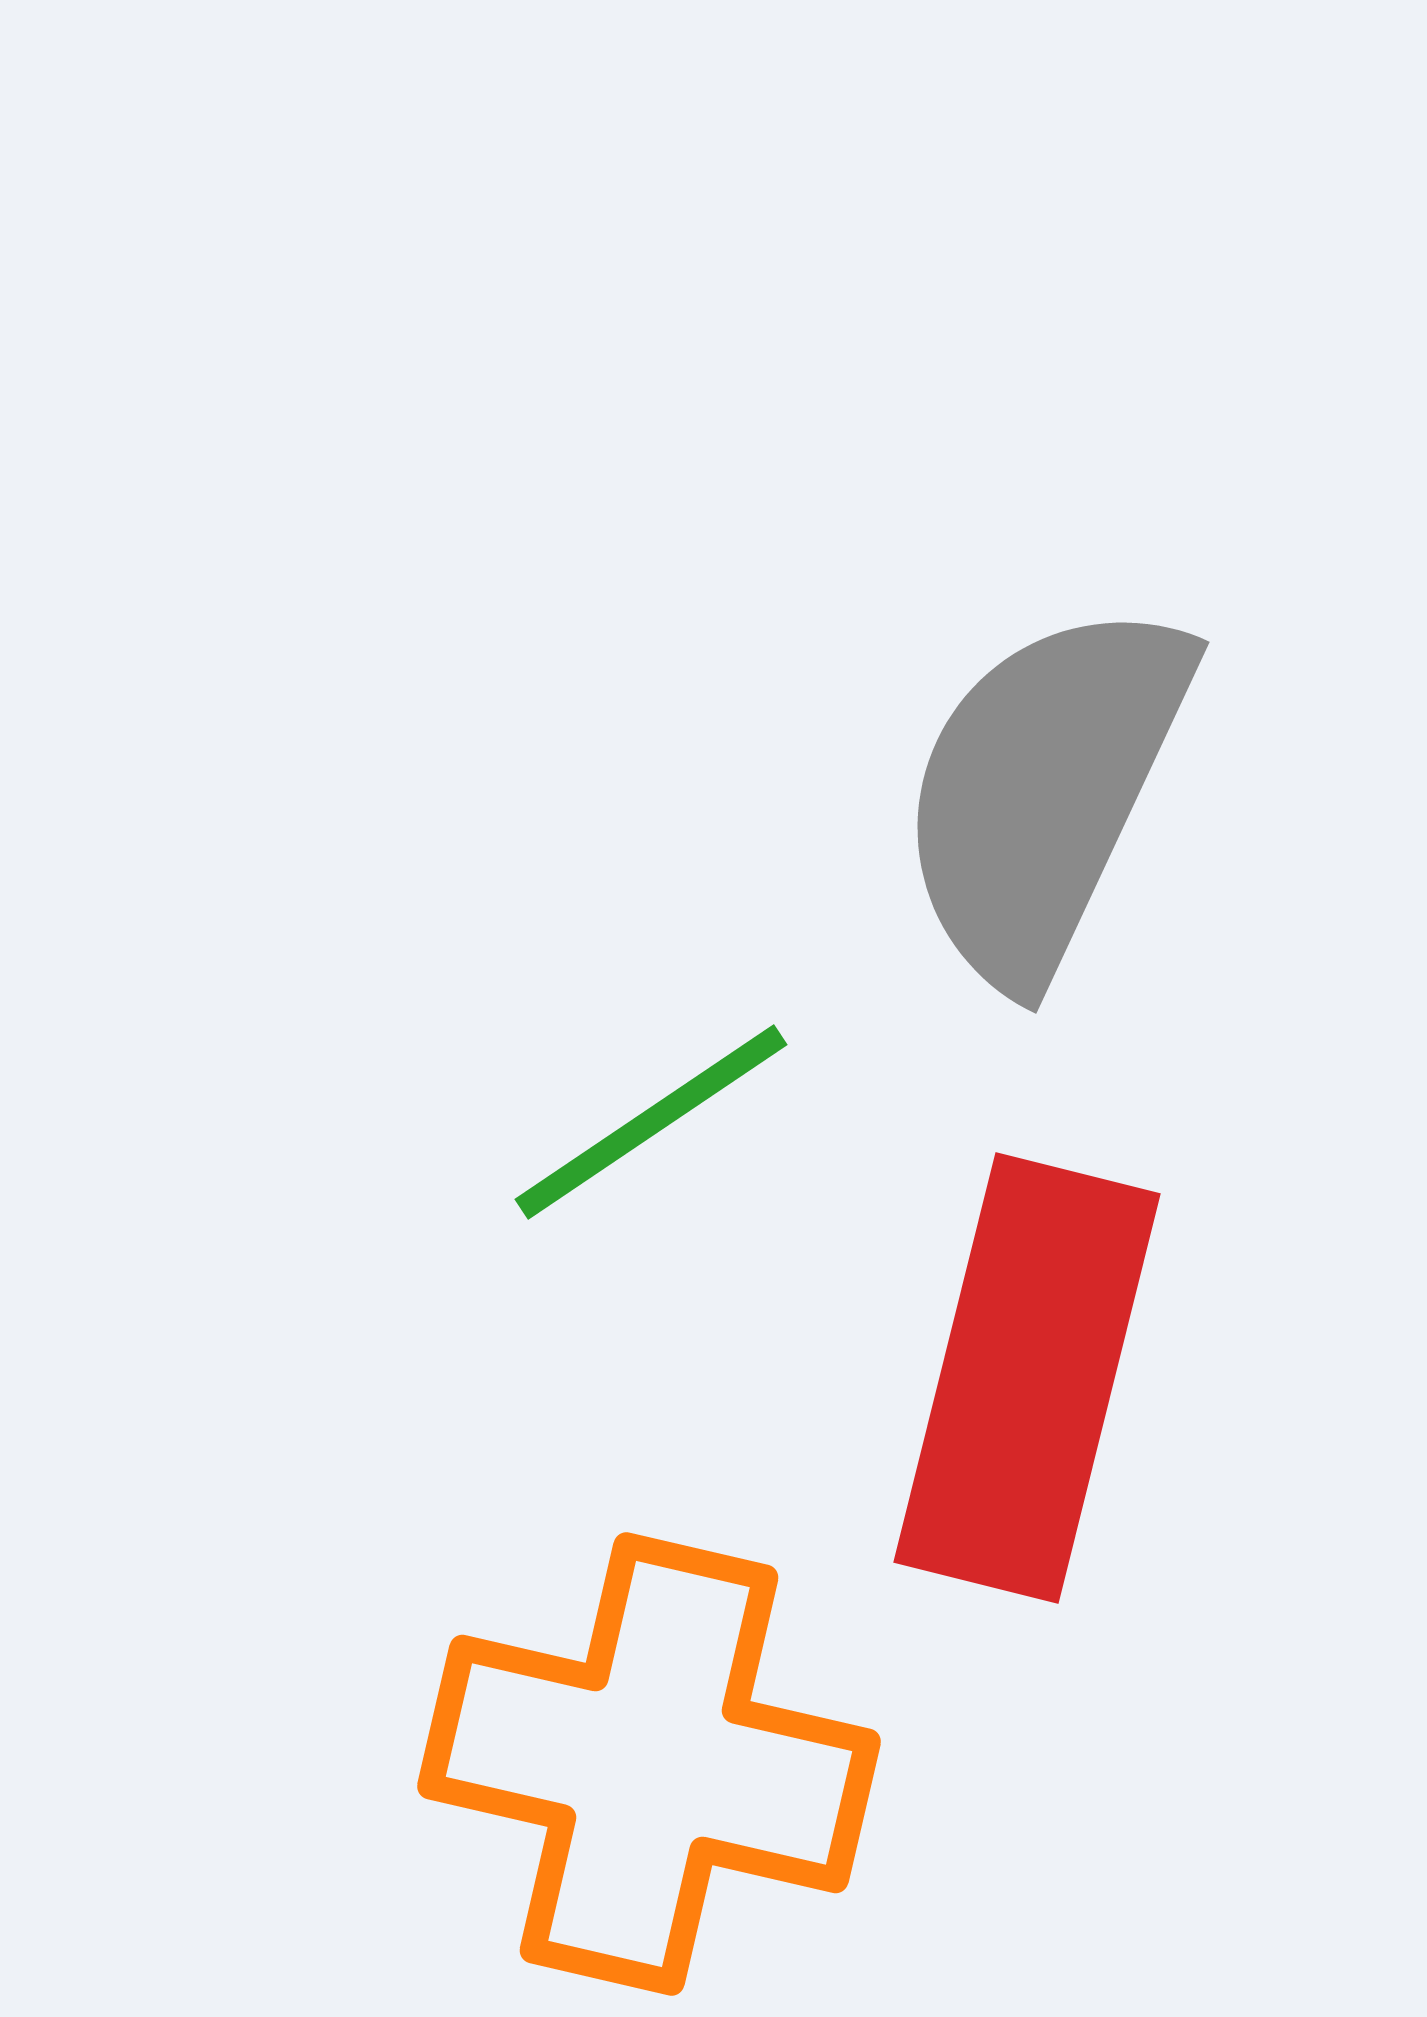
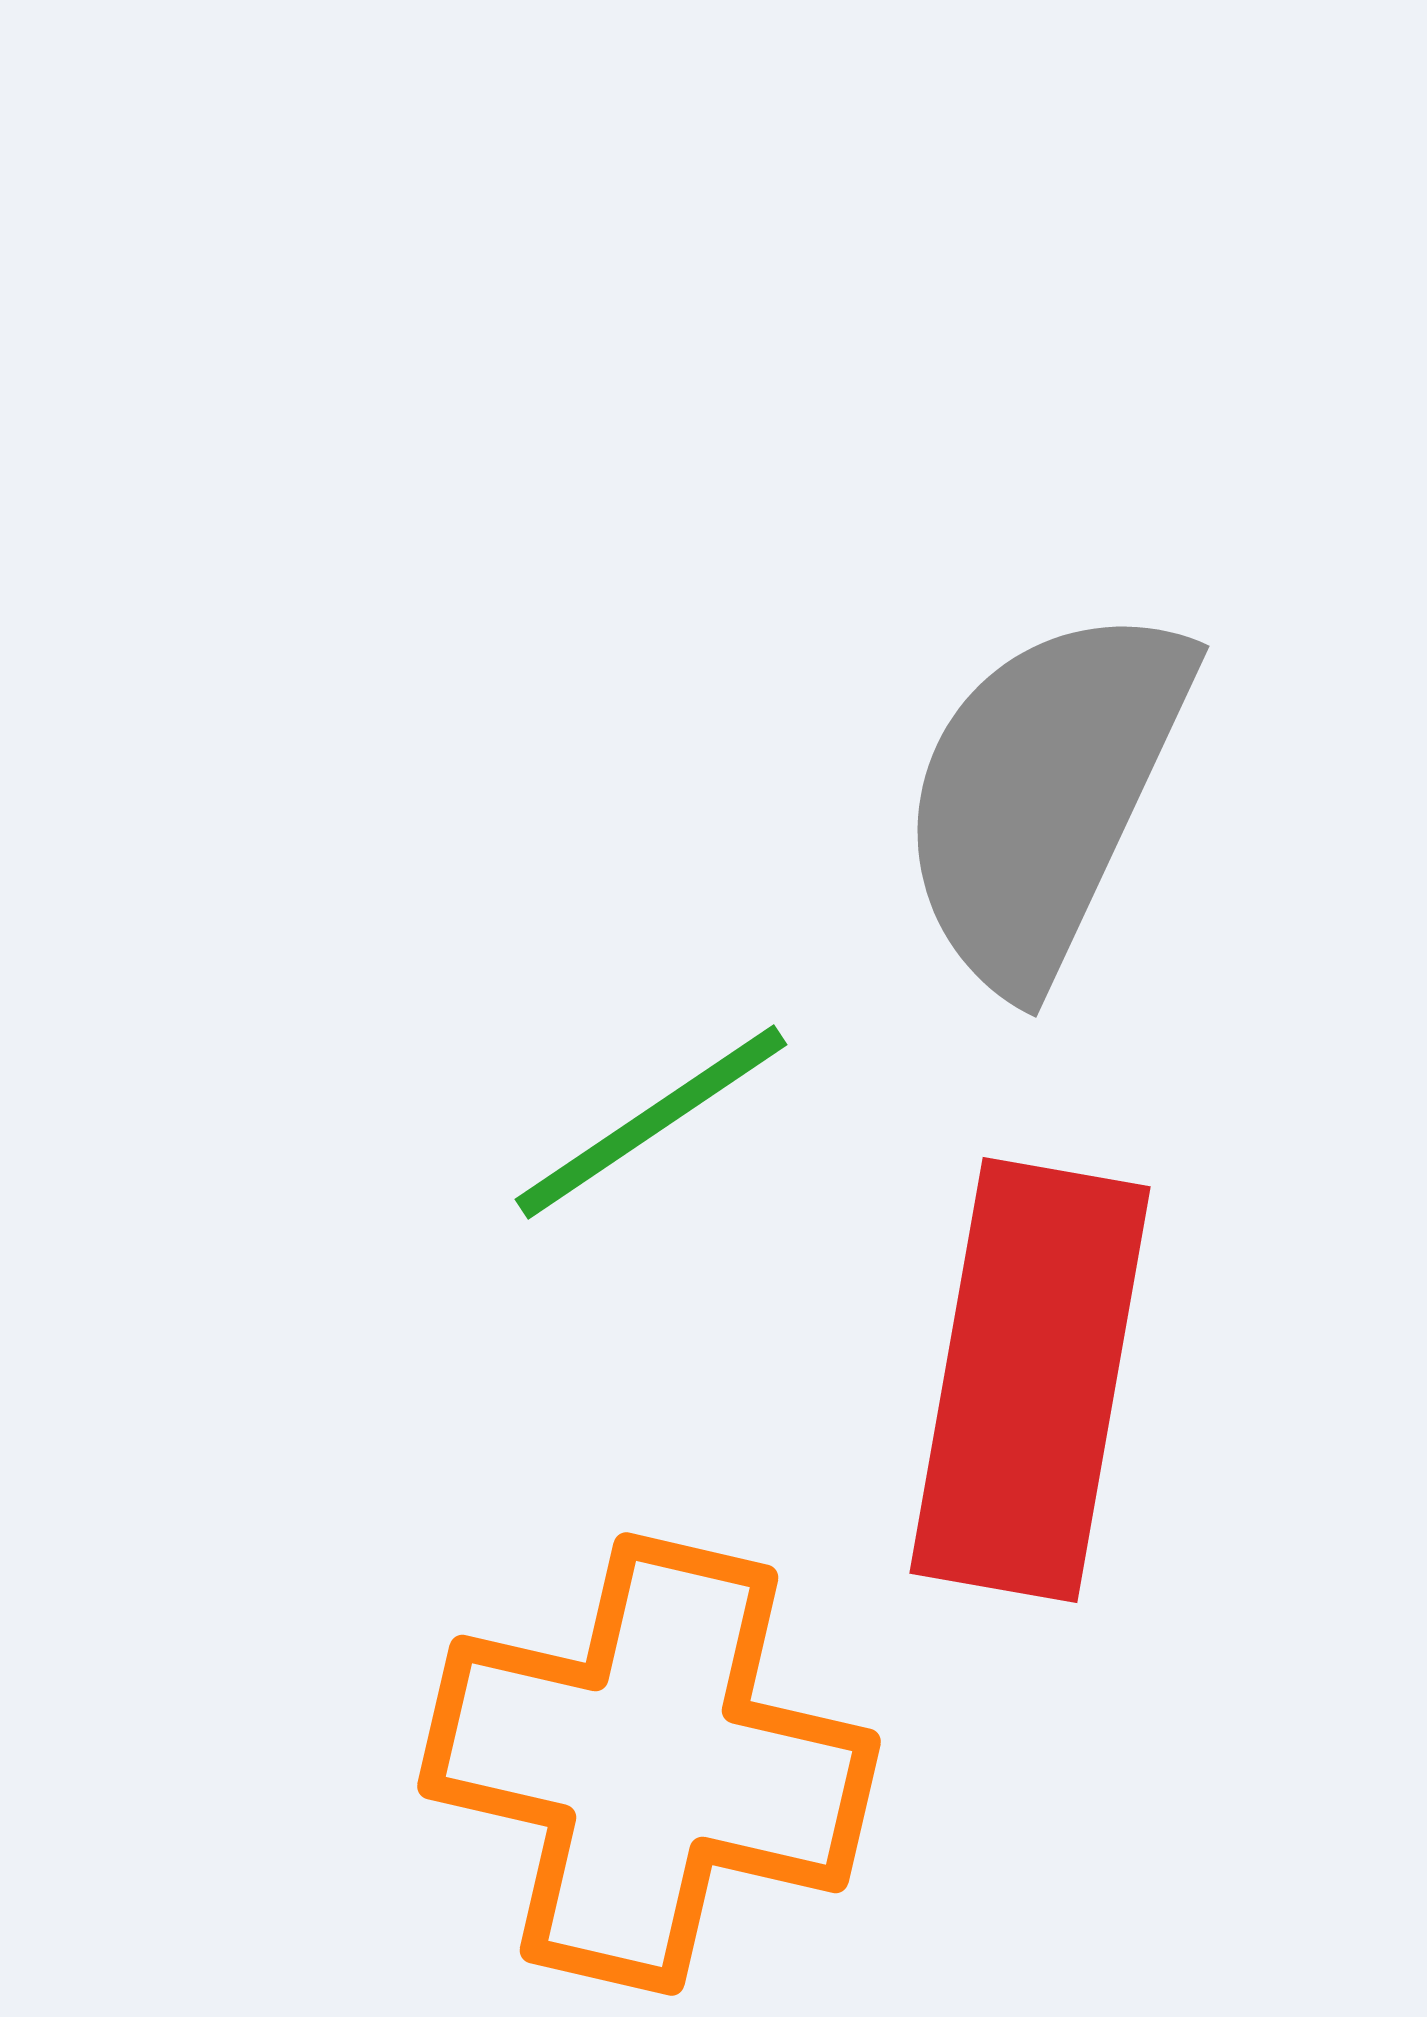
gray semicircle: moved 4 px down
red rectangle: moved 3 px right, 2 px down; rotated 4 degrees counterclockwise
